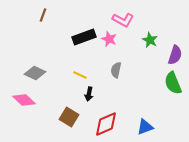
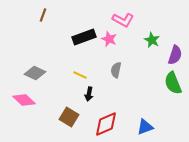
green star: moved 2 px right
